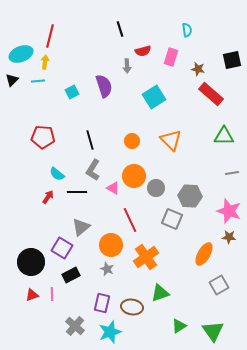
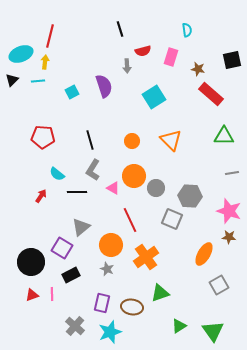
red arrow at (48, 197): moved 7 px left, 1 px up
